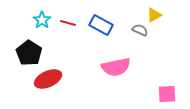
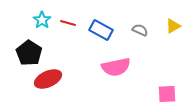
yellow triangle: moved 19 px right, 11 px down
blue rectangle: moved 5 px down
